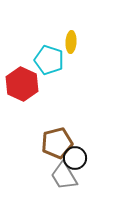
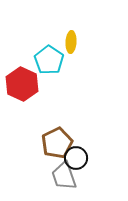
cyan pentagon: rotated 16 degrees clockwise
brown pentagon: rotated 12 degrees counterclockwise
black circle: moved 1 px right
gray trapezoid: rotated 12 degrees clockwise
